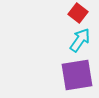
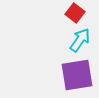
red square: moved 3 px left
